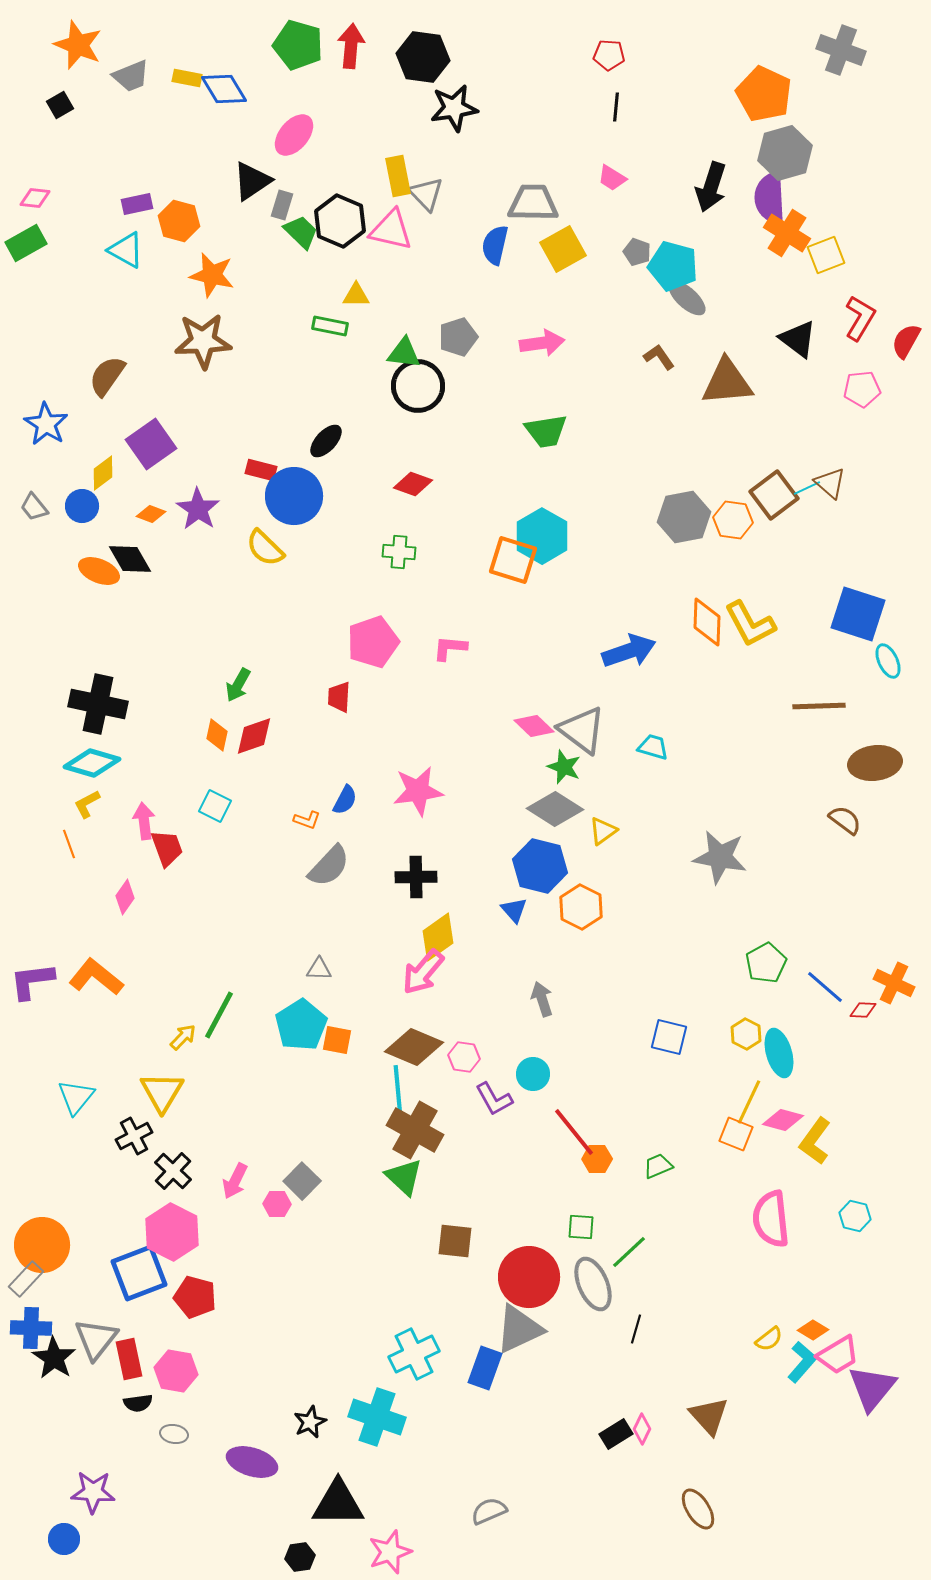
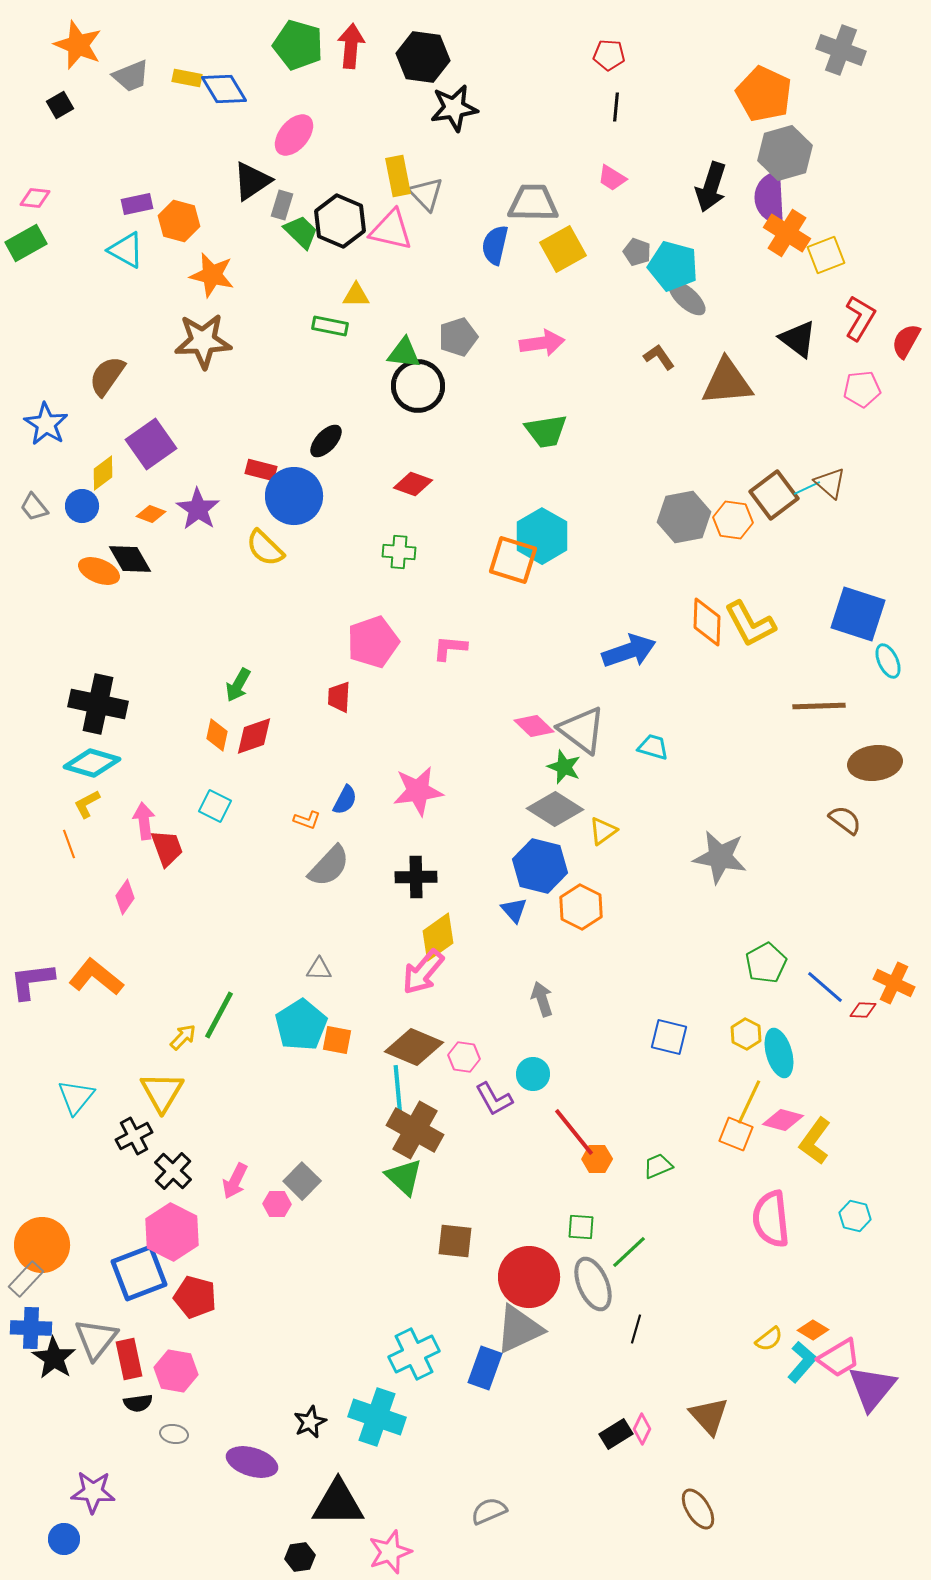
pink trapezoid at (838, 1355): moved 1 px right, 3 px down
